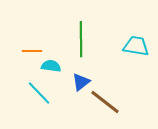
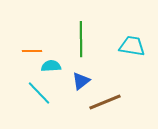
cyan trapezoid: moved 4 px left
cyan semicircle: rotated 12 degrees counterclockwise
blue triangle: moved 1 px up
brown line: rotated 60 degrees counterclockwise
